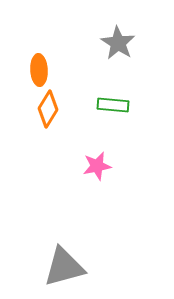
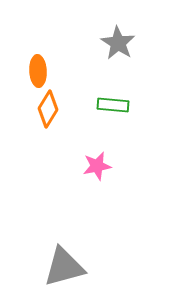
orange ellipse: moved 1 px left, 1 px down
